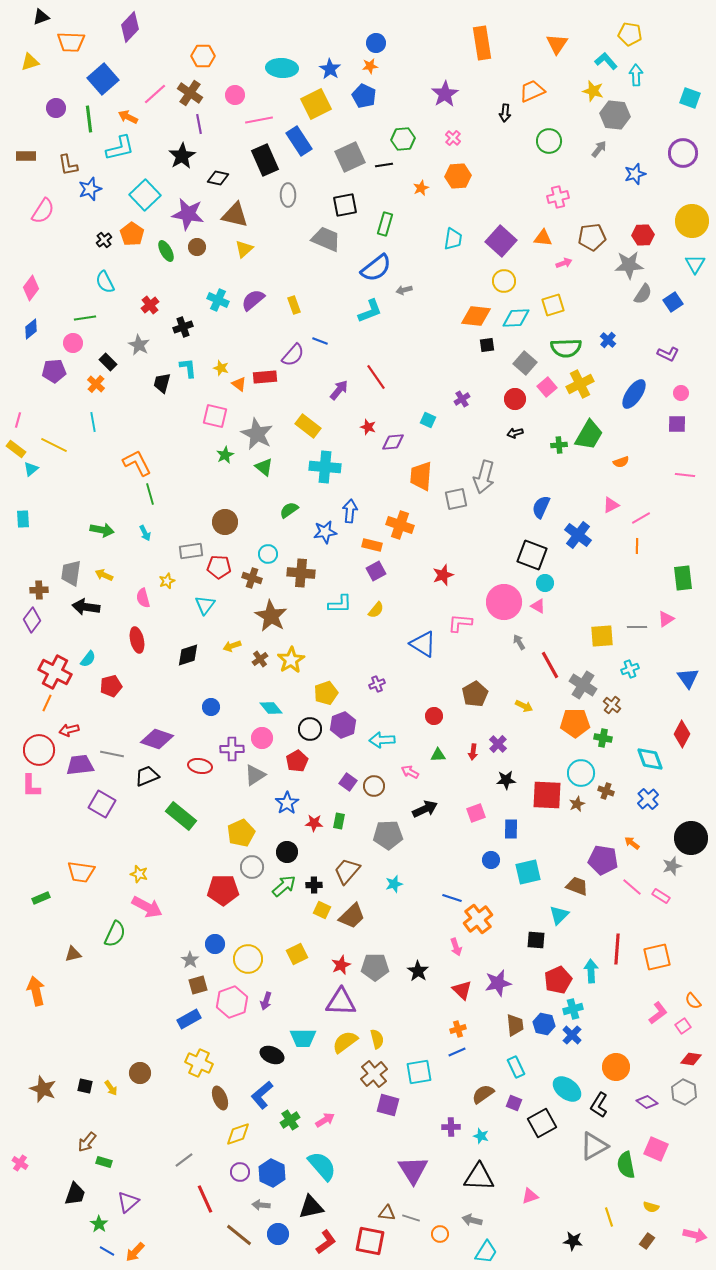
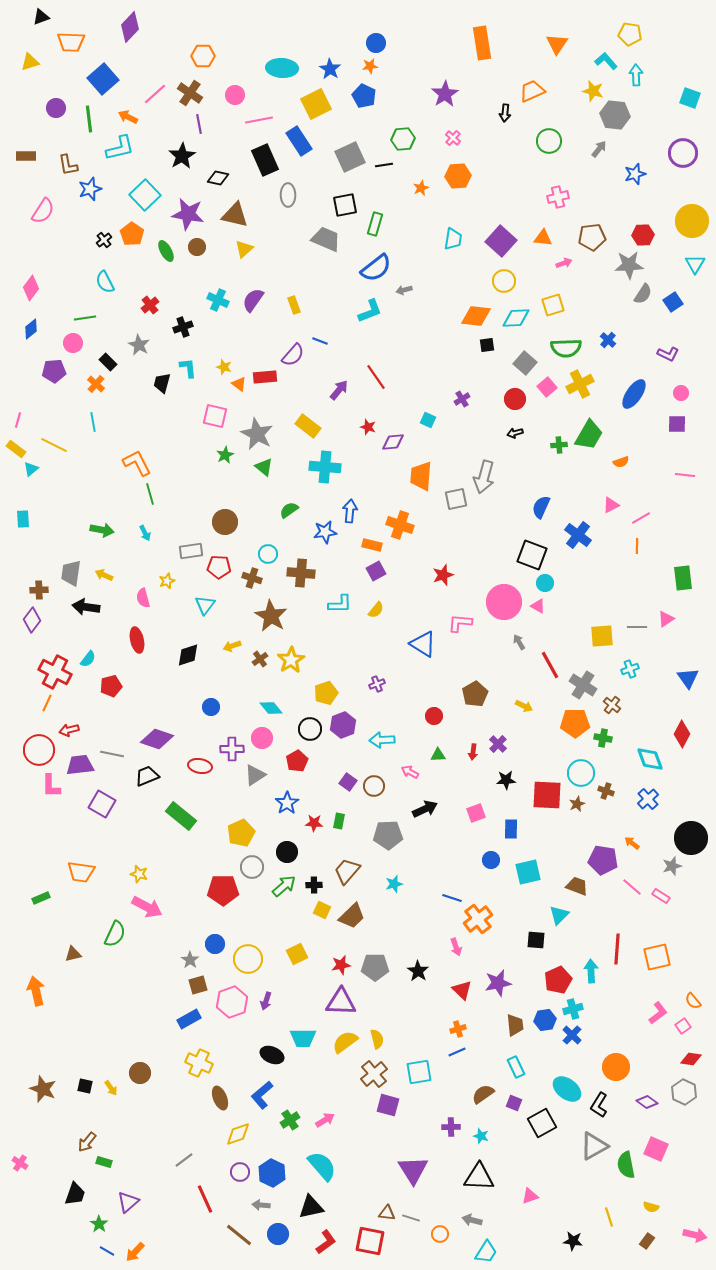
green rectangle at (385, 224): moved 10 px left
purple semicircle at (253, 300): rotated 15 degrees counterclockwise
yellow star at (221, 368): moved 3 px right, 1 px up
pink L-shape at (31, 786): moved 20 px right
red star at (341, 965): rotated 12 degrees clockwise
blue hexagon at (544, 1024): moved 1 px right, 4 px up; rotated 20 degrees counterclockwise
